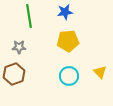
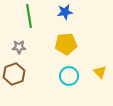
yellow pentagon: moved 2 px left, 3 px down
